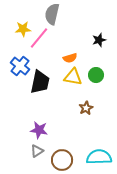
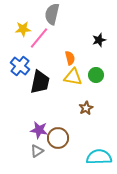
orange semicircle: rotated 88 degrees counterclockwise
brown circle: moved 4 px left, 22 px up
